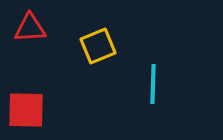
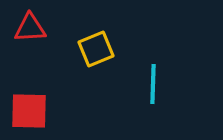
yellow square: moved 2 px left, 3 px down
red square: moved 3 px right, 1 px down
